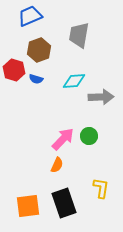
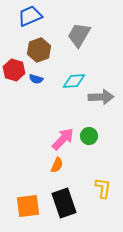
gray trapezoid: rotated 20 degrees clockwise
yellow L-shape: moved 2 px right
